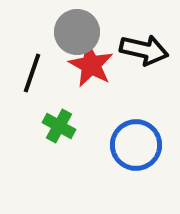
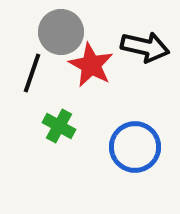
gray circle: moved 16 px left
black arrow: moved 1 px right, 3 px up
blue circle: moved 1 px left, 2 px down
